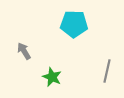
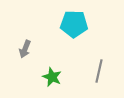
gray arrow: moved 1 px right, 2 px up; rotated 126 degrees counterclockwise
gray line: moved 8 px left
